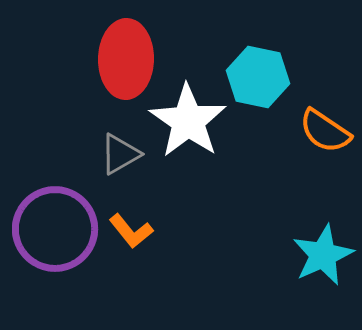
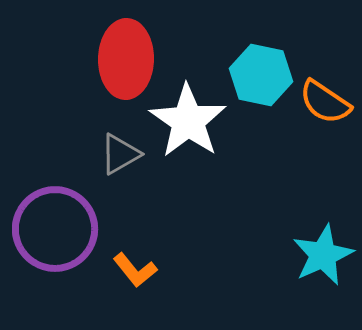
cyan hexagon: moved 3 px right, 2 px up
orange semicircle: moved 29 px up
orange L-shape: moved 4 px right, 39 px down
